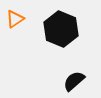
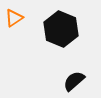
orange triangle: moved 1 px left, 1 px up
